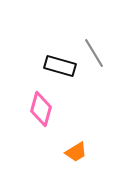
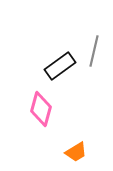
gray line: moved 2 px up; rotated 44 degrees clockwise
black rectangle: rotated 52 degrees counterclockwise
